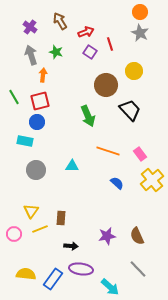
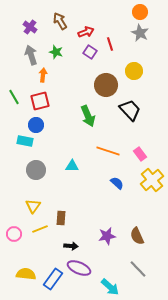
blue circle: moved 1 px left, 3 px down
yellow triangle: moved 2 px right, 5 px up
purple ellipse: moved 2 px left, 1 px up; rotated 15 degrees clockwise
